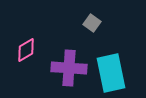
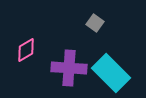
gray square: moved 3 px right
cyan rectangle: rotated 33 degrees counterclockwise
